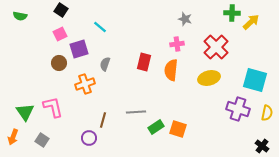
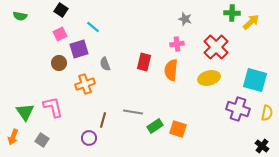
cyan line: moved 7 px left
gray semicircle: rotated 40 degrees counterclockwise
gray line: moved 3 px left; rotated 12 degrees clockwise
green rectangle: moved 1 px left, 1 px up
